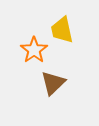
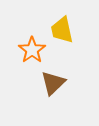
orange star: moved 2 px left
